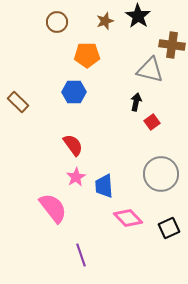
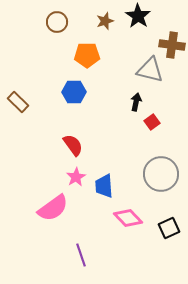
pink semicircle: rotated 92 degrees clockwise
